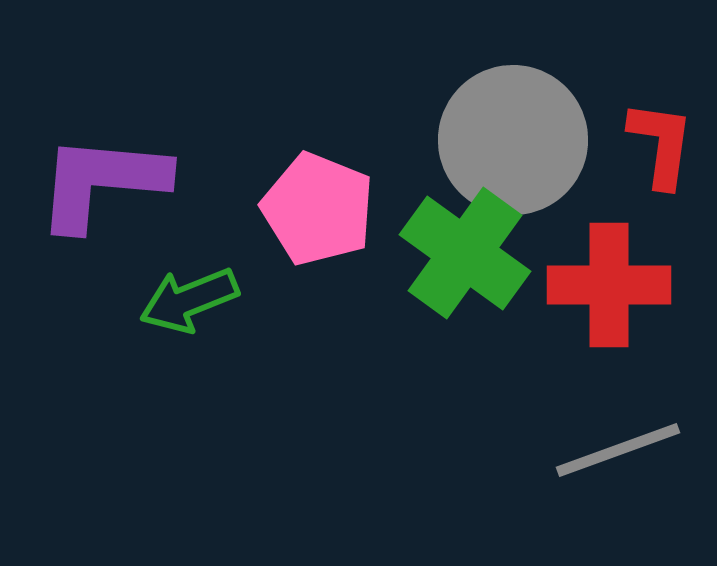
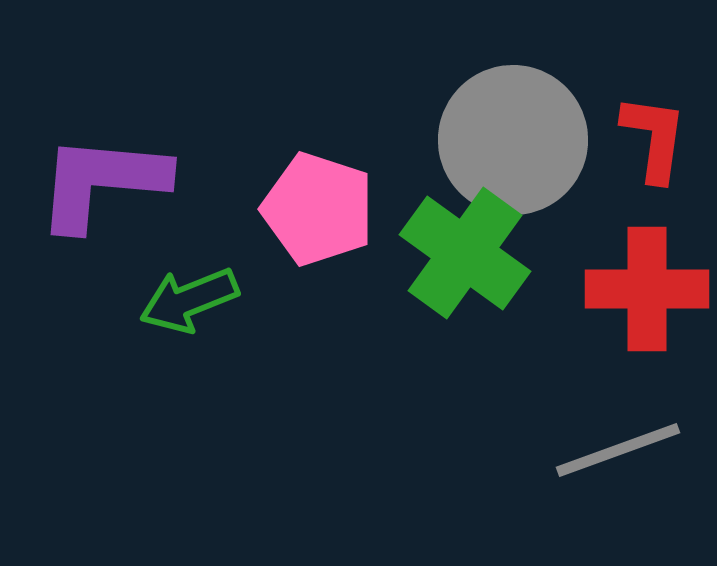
red L-shape: moved 7 px left, 6 px up
pink pentagon: rotated 4 degrees counterclockwise
red cross: moved 38 px right, 4 px down
